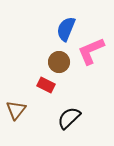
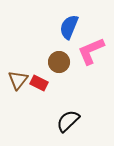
blue semicircle: moved 3 px right, 2 px up
red rectangle: moved 7 px left, 2 px up
brown triangle: moved 2 px right, 30 px up
black semicircle: moved 1 px left, 3 px down
